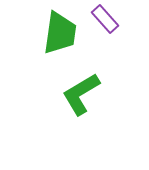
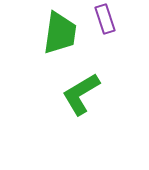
purple rectangle: rotated 24 degrees clockwise
